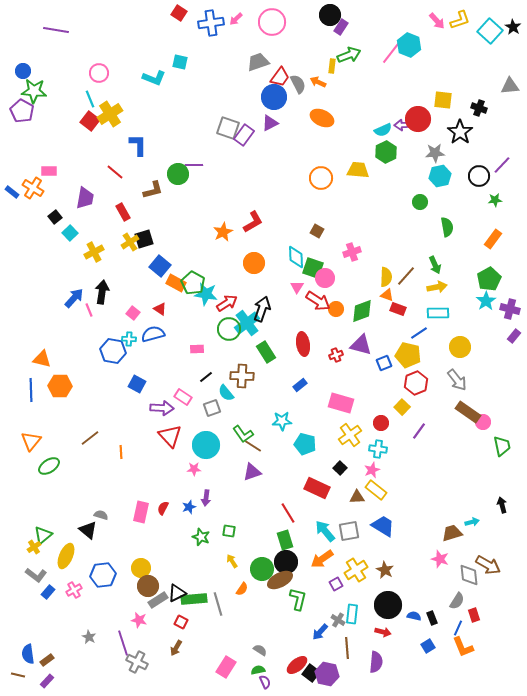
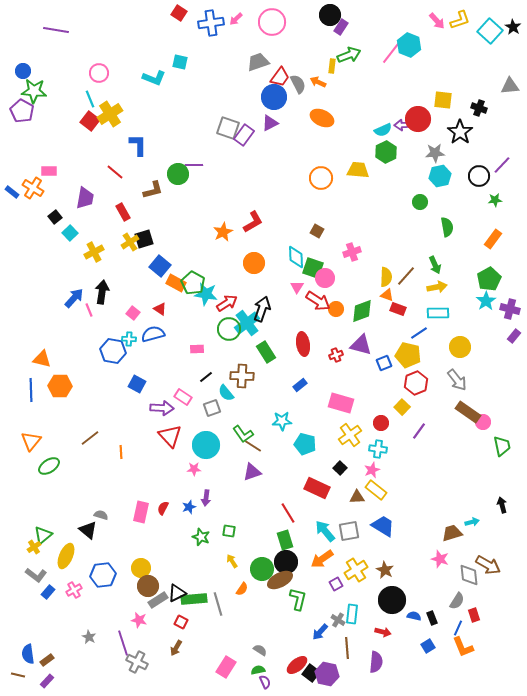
black circle at (388, 605): moved 4 px right, 5 px up
